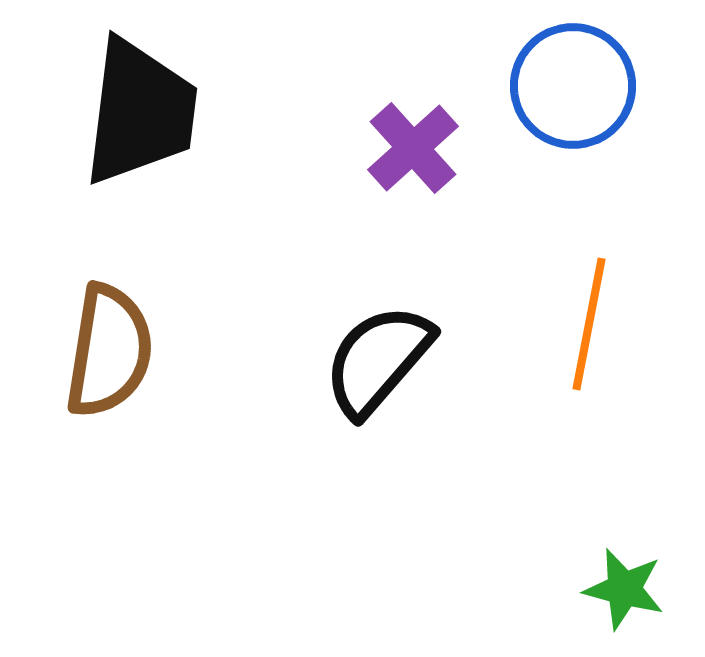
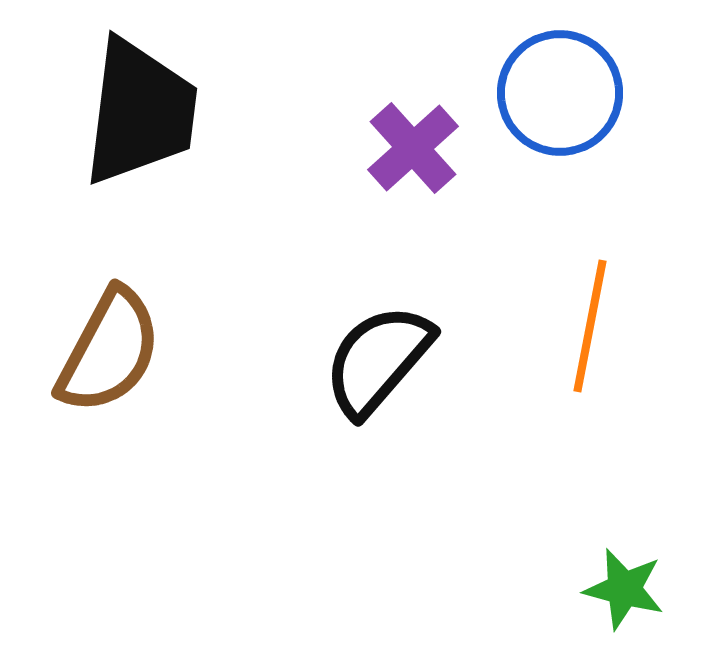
blue circle: moved 13 px left, 7 px down
orange line: moved 1 px right, 2 px down
brown semicircle: rotated 19 degrees clockwise
